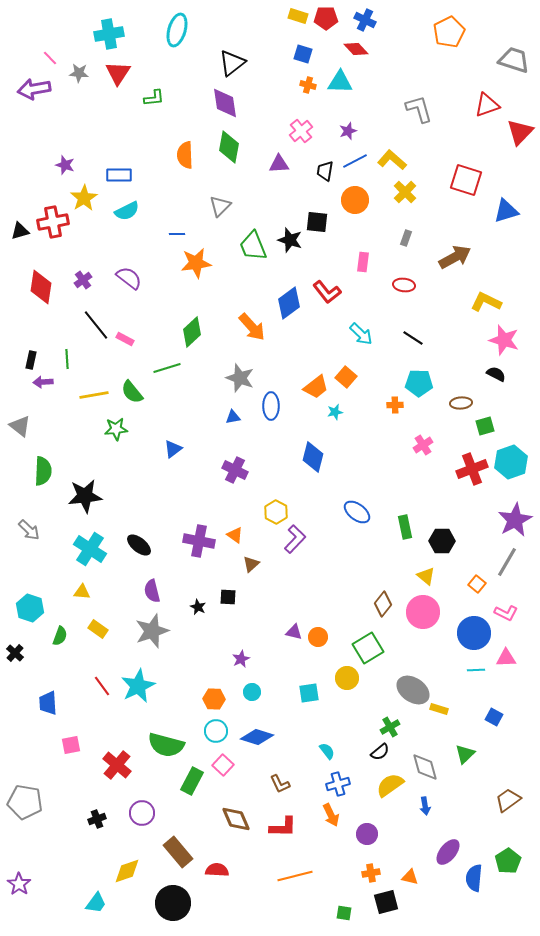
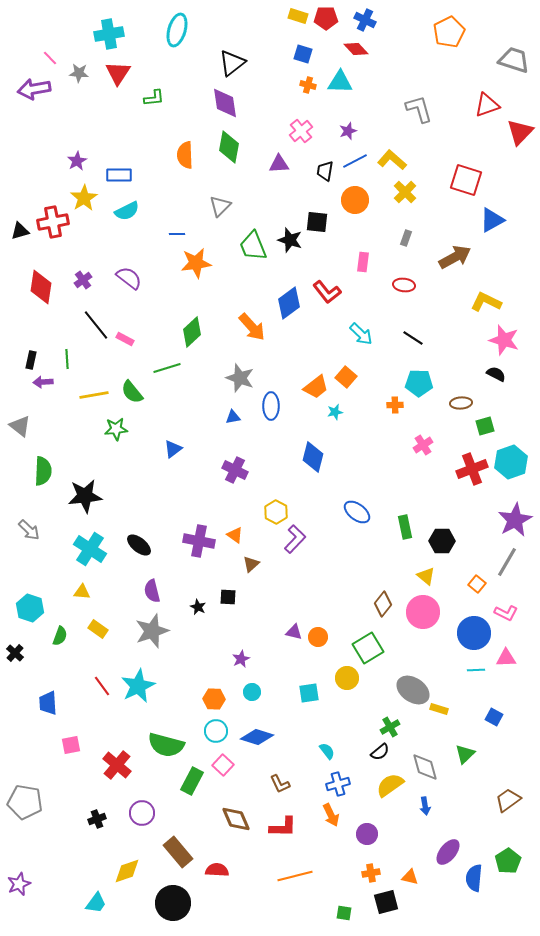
purple star at (65, 165): moved 12 px right, 4 px up; rotated 24 degrees clockwise
blue triangle at (506, 211): moved 14 px left, 9 px down; rotated 12 degrees counterclockwise
purple star at (19, 884): rotated 15 degrees clockwise
